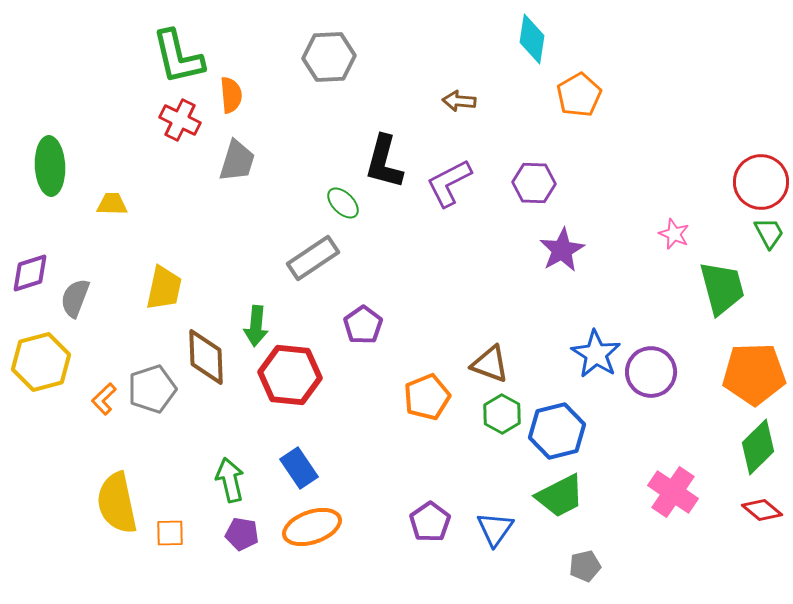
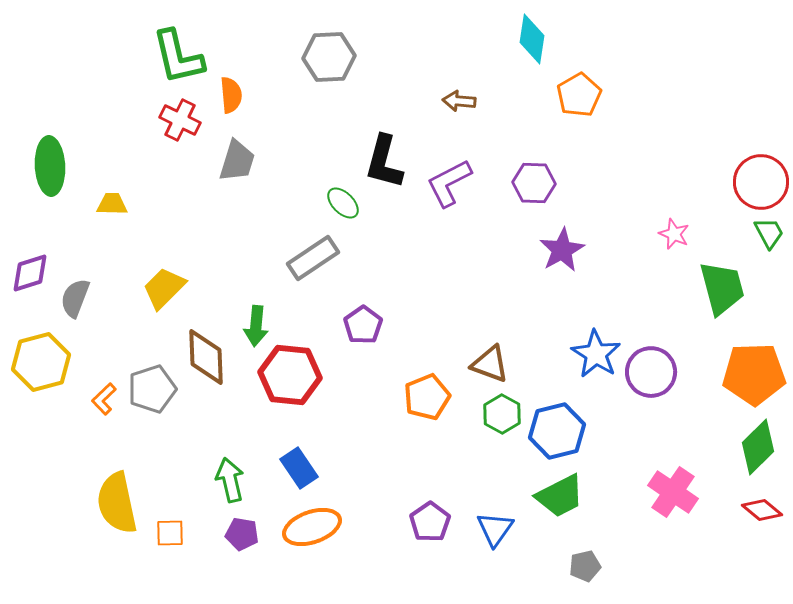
yellow trapezoid at (164, 288): rotated 147 degrees counterclockwise
